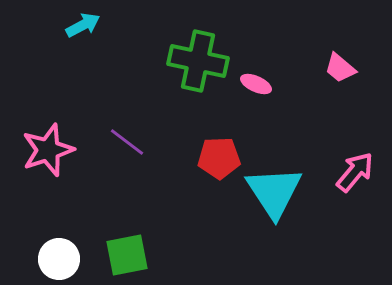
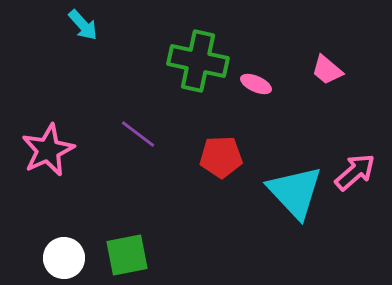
cyan arrow: rotated 76 degrees clockwise
pink trapezoid: moved 13 px left, 2 px down
purple line: moved 11 px right, 8 px up
pink star: rotated 6 degrees counterclockwise
red pentagon: moved 2 px right, 1 px up
pink arrow: rotated 9 degrees clockwise
cyan triangle: moved 21 px right; rotated 10 degrees counterclockwise
white circle: moved 5 px right, 1 px up
